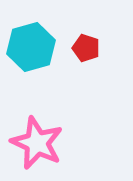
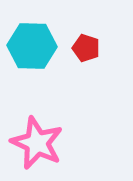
cyan hexagon: moved 1 px right, 1 px up; rotated 18 degrees clockwise
